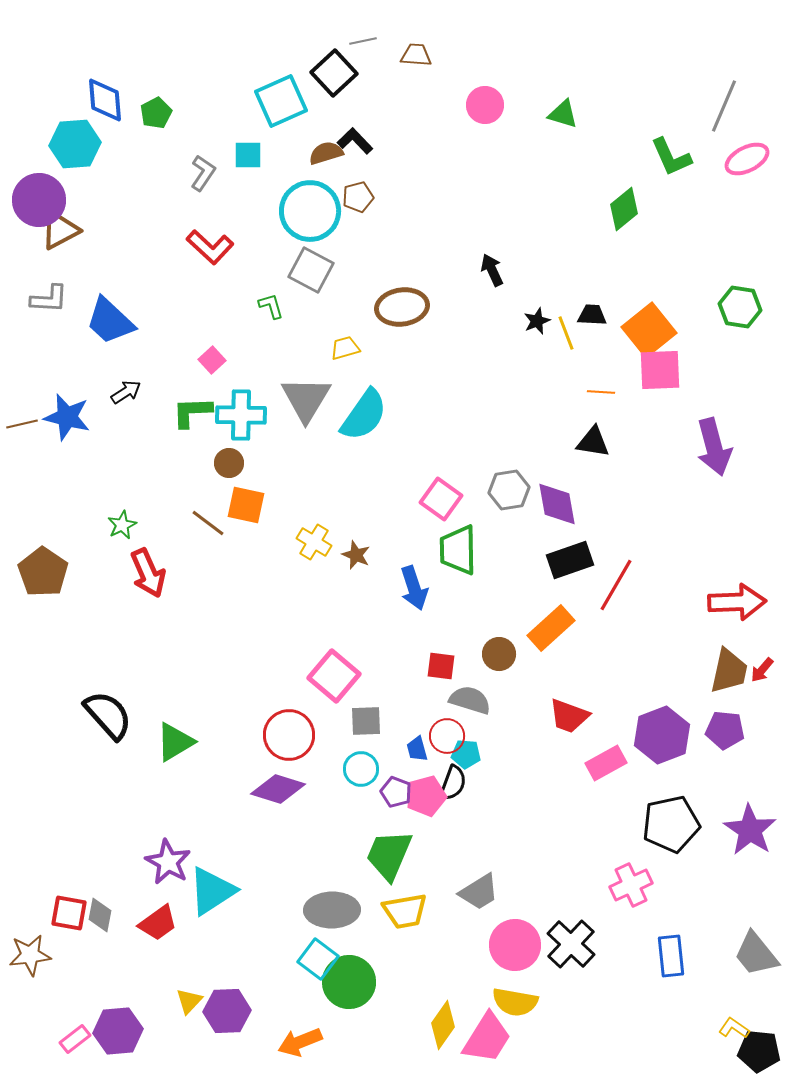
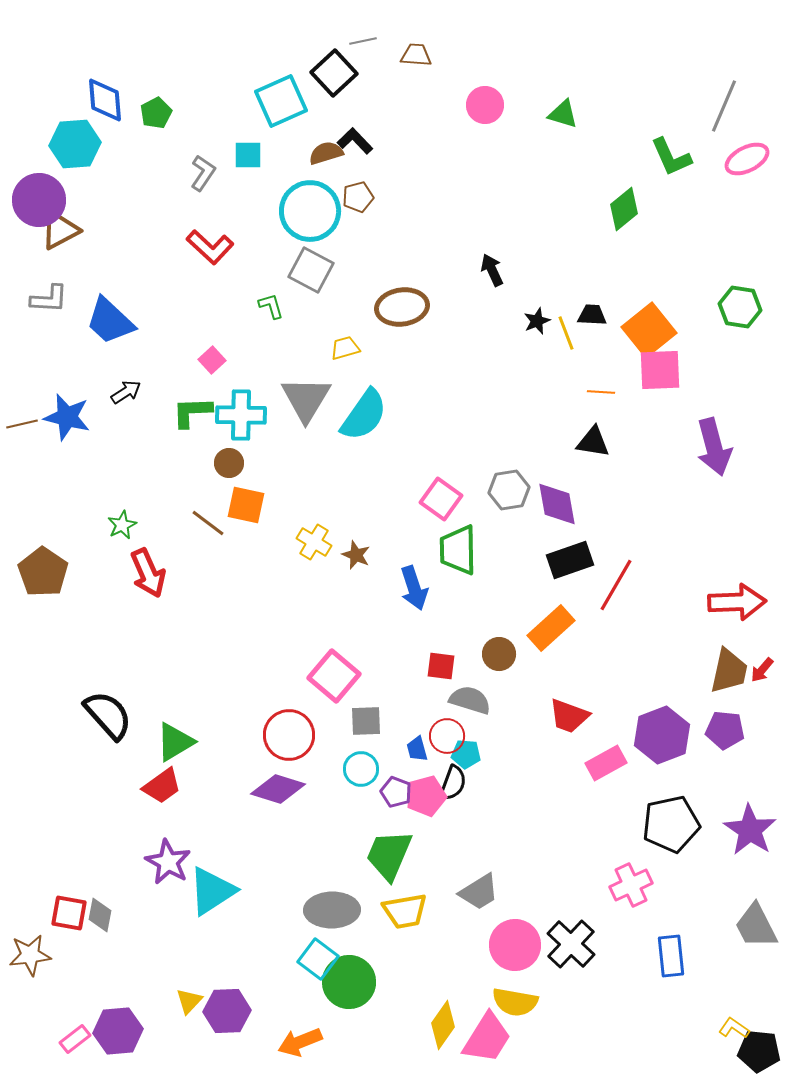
red trapezoid at (158, 923): moved 4 px right, 137 px up
gray trapezoid at (756, 954): moved 28 px up; rotated 12 degrees clockwise
